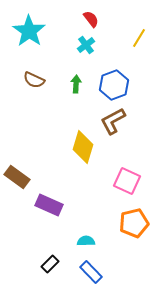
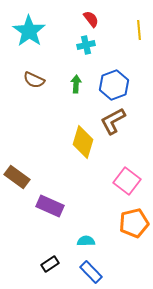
yellow line: moved 8 px up; rotated 36 degrees counterclockwise
cyan cross: rotated 24 degrees clockwise
yellow diamond: moved 5 px up
pink square: rotated 12 degrees clockwise
purple rectangle: moved 1 px right, 1 px down
black rectangle: rotated 12 degrees clockwise
